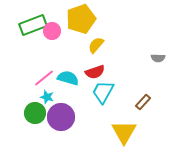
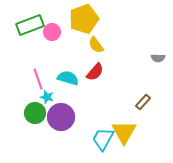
yellow pentagon: moved 3 px right
green rectangle: moved 3 px left
pink circle: moved 1 px down
yellow semicircle: rotated 78 degrees counterclockwise
red semicircle: rotated 30 degrees counterclockwise
pink line: moved 6 px left, 1 px down; rotated 70 degrees counterclockwise
cyan trapezoid: moved 47 px down
